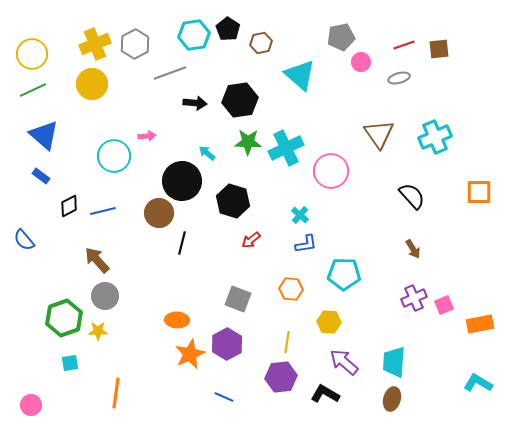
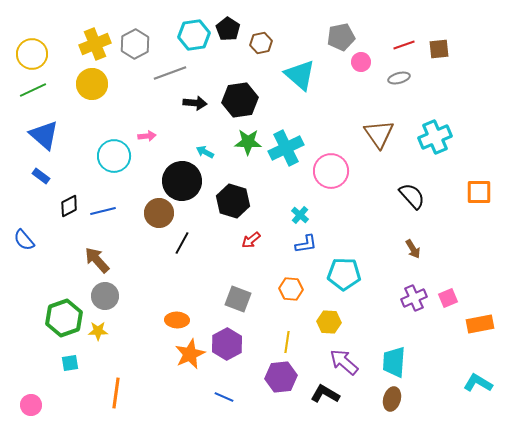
cyan arrow at (207, 153): moved 2 px left, 1 px up; rotated 12 degrees counterclockwise
black line at (182, 243): rotated 15 degrees clockwise
pink square at (444, 305): moved 4 px right, 7 px up
